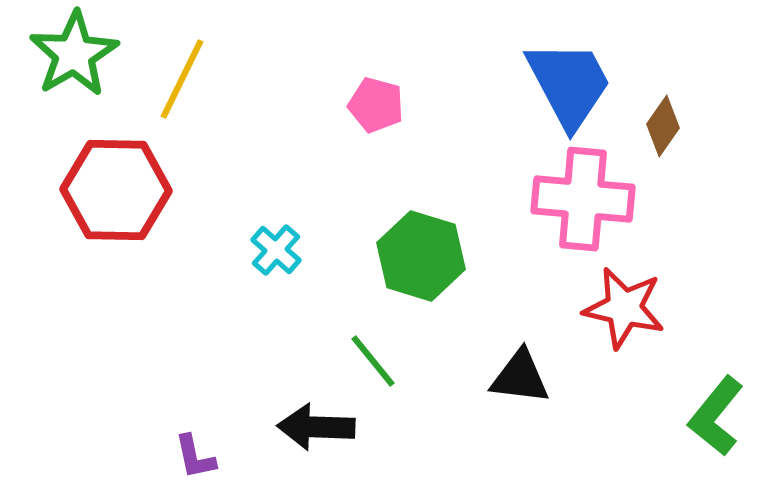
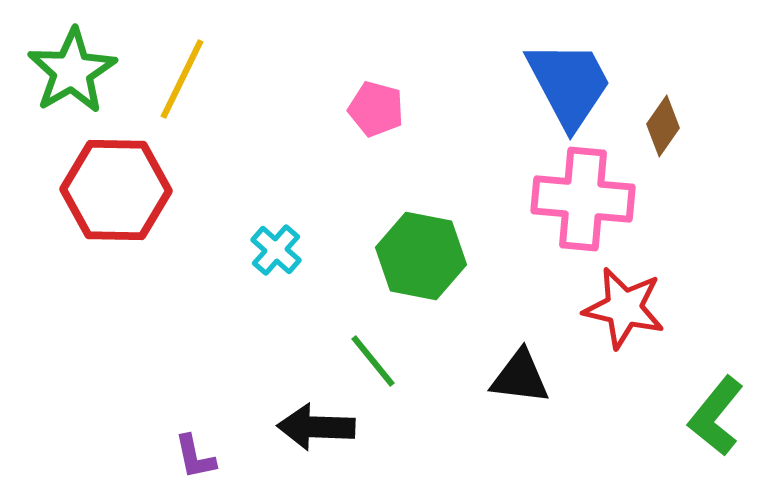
green star: moved 2 px left, 17 px down
pink pentagon: moved 4 px down
green hexagon: rotated 6 degrees counterclockwise
